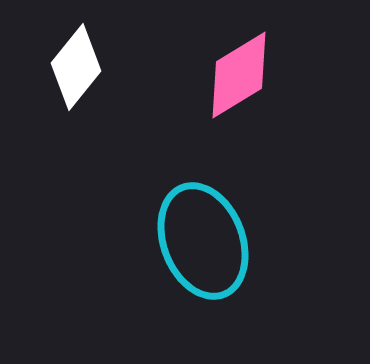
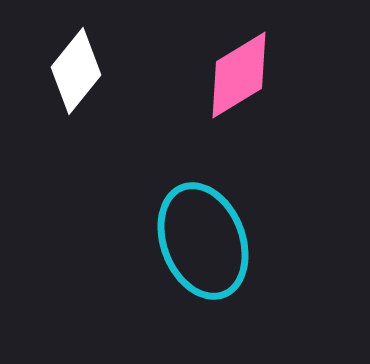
white diamond: moved 4 px down
